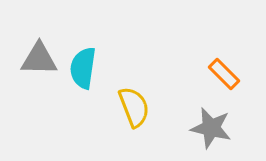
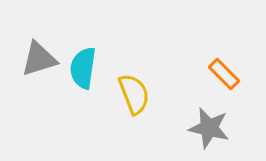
gray triangle: rotated 18 degrees counterclockwise
yellow semicircle: moved 13 px up
gray star: moved 2 px left
